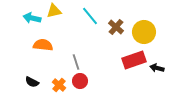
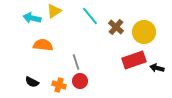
yellow triangle: rotated 21 degrees counterclockwise
orange cross: rotated 24 degrees counterclockwise
